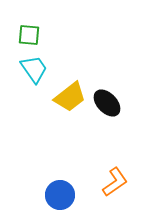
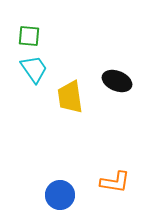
green square: moved 1 px down
yellow trapezoid: rotated 120 degrees clockwise
black ellipse: moved 10 px right, 22 px up; rotated 24 degrees counterclockwise
orange L-shape: rotated 44 degrees clockwise
